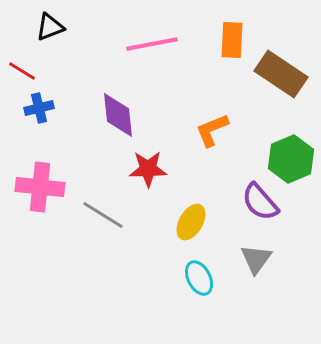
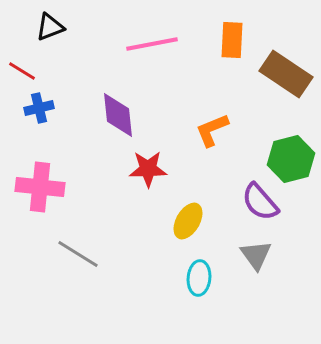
brown rectangle: moved 5 px right
green hexagon: rotated 9 degrees clockwise
gray line: moved 25 px left, 39 px down
yellow ellipse: moved 3 px left, 1 px up
gray triangle: moved 4 px up; rotated 12 degrees counterclockwise
cyan ellipse: rotated 32 degrees clockwise
